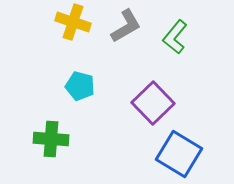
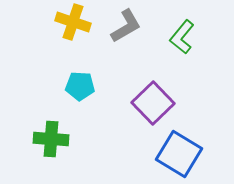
green L-shape: moved 7 px right
cyan pentagon: rotated 12 degrees counterclockwise
